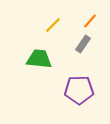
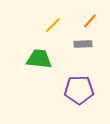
gray rectangle: rotated 54 degrees clockwise
